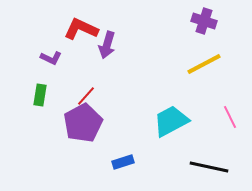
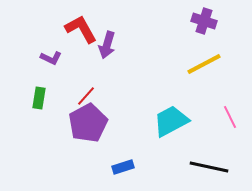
red L-shape: rotated 36 degrees clockwise
green rectangle: moved 1 px left, 3 px down
purple pentagon: moved 5 px right
blue rectangle: moved 5 px down
